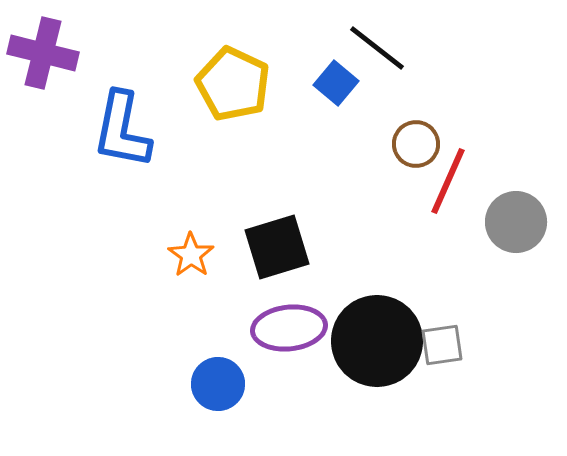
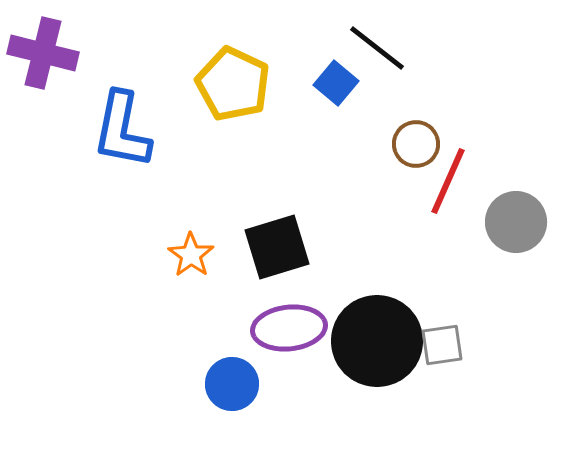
blue circle: moved 14 px right
